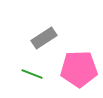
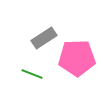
pink pentagon: moved 2 px left, 11 px up
